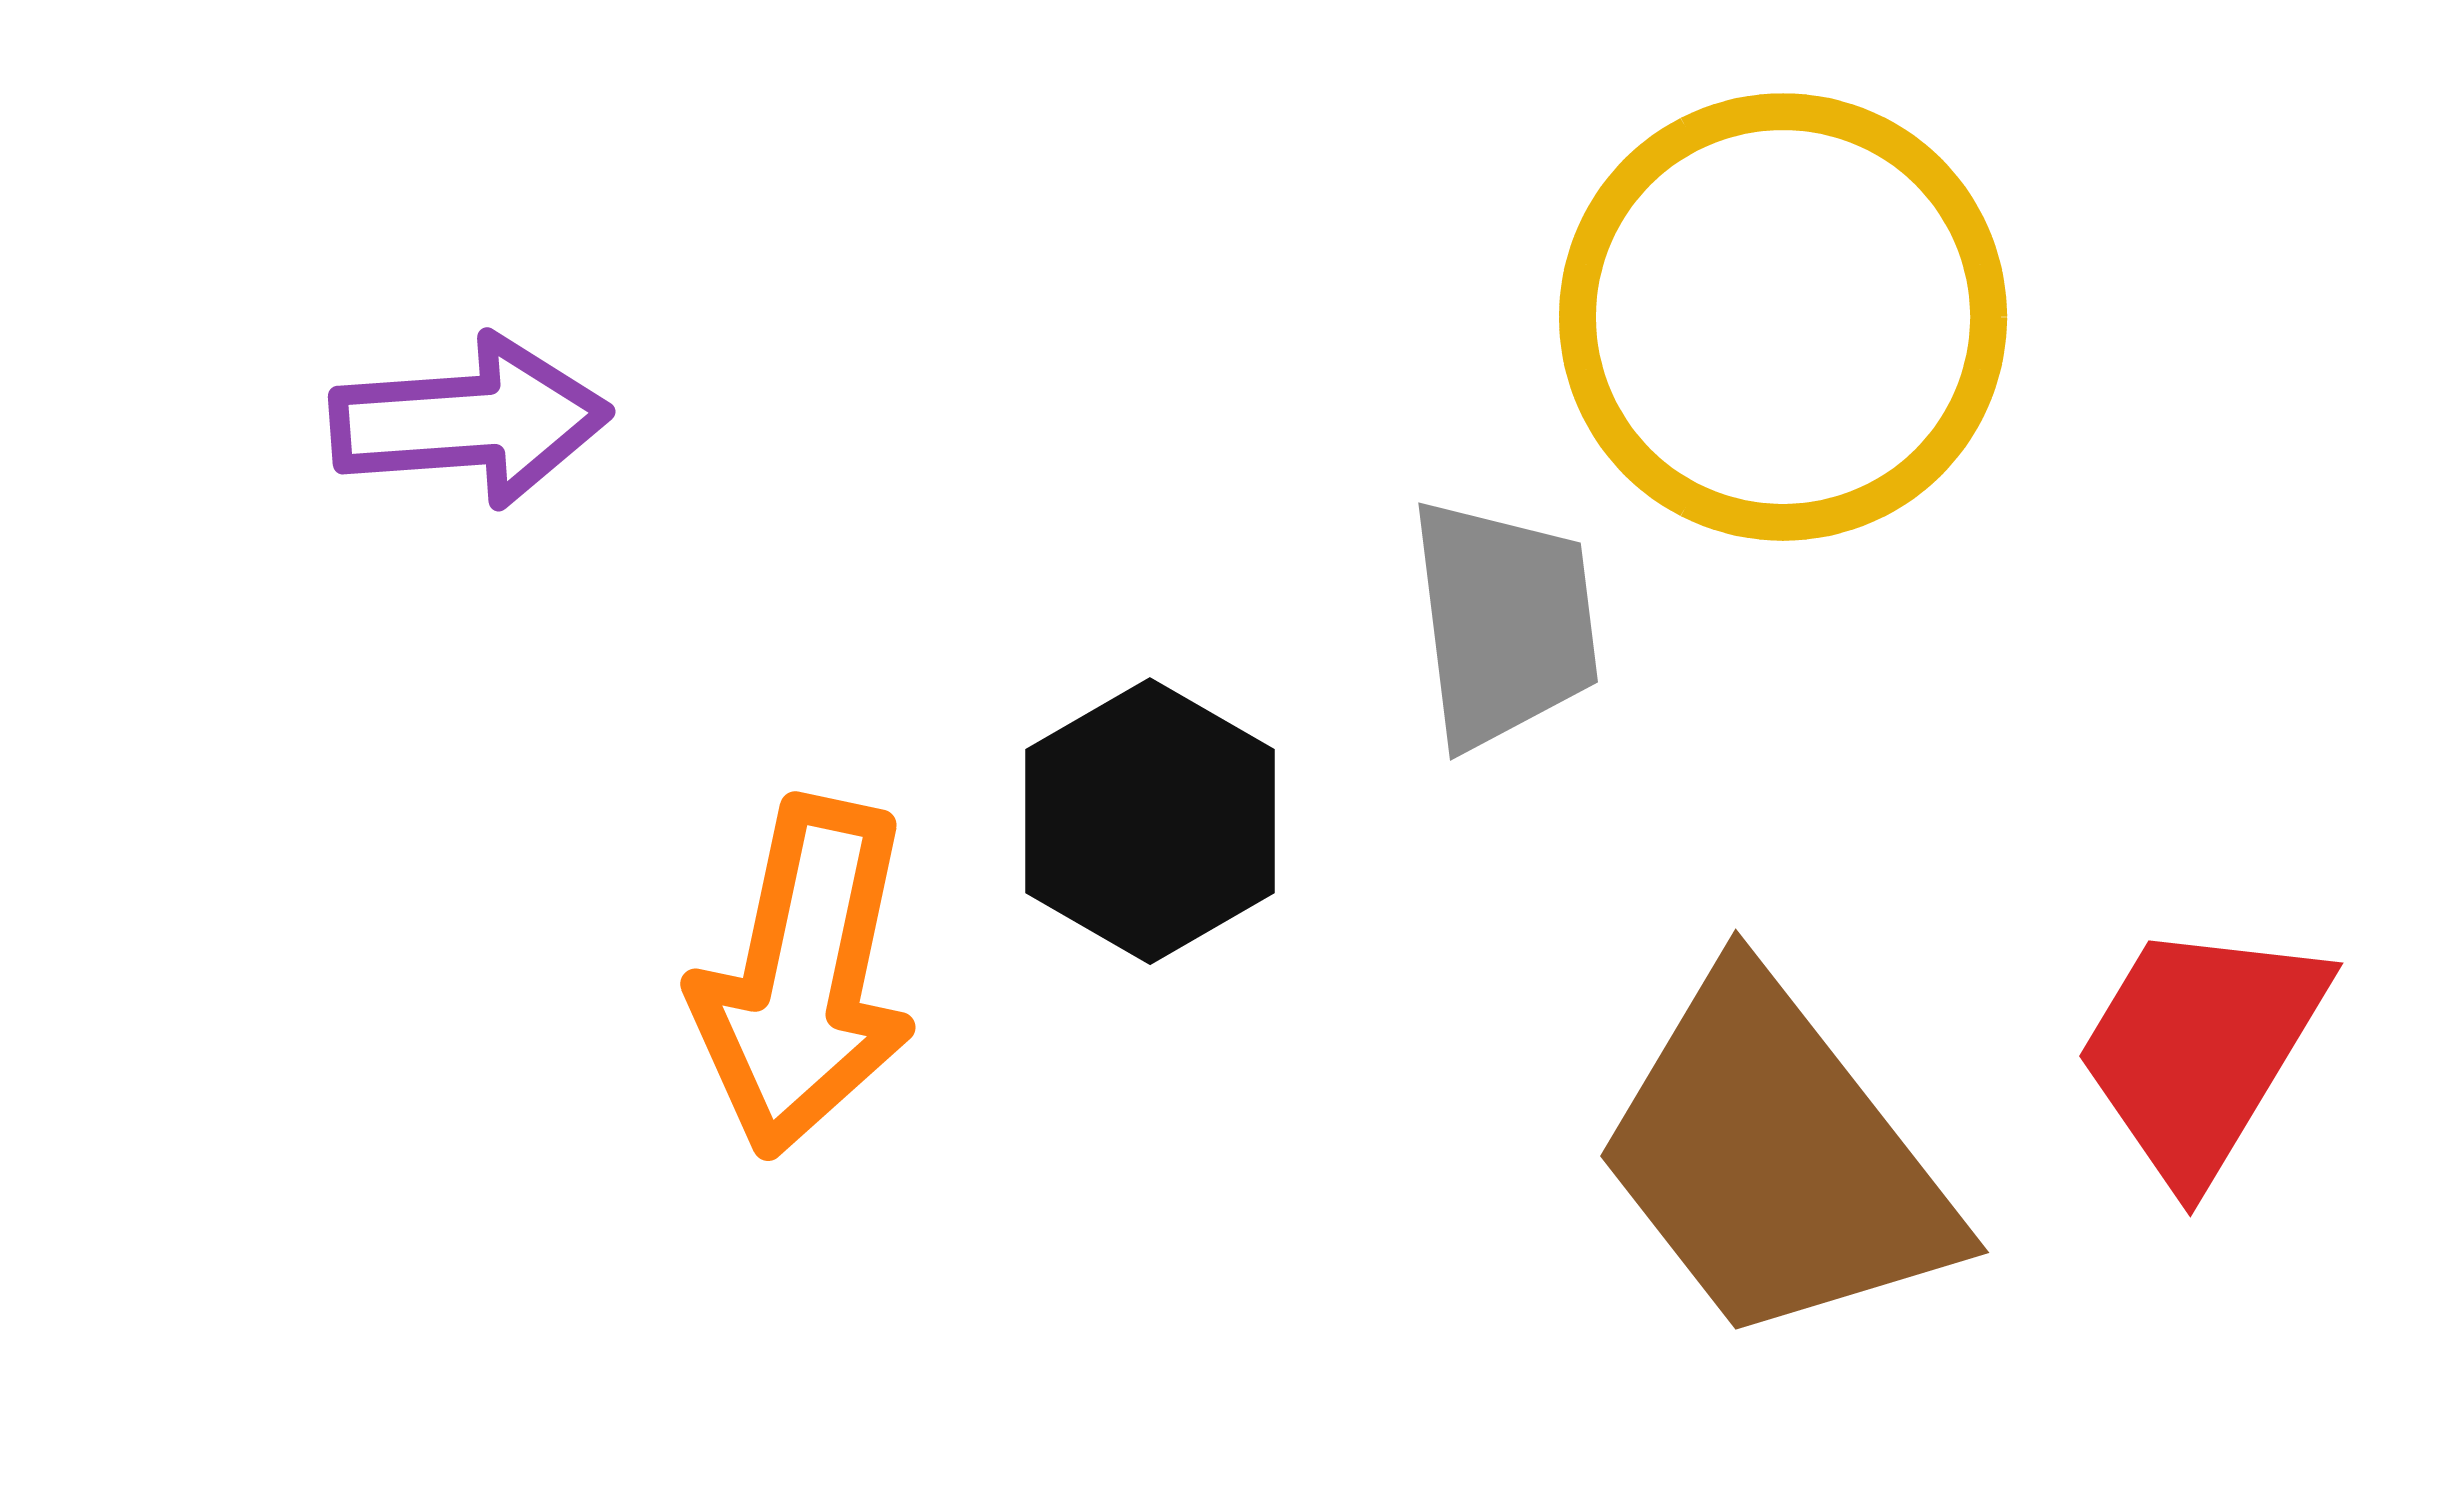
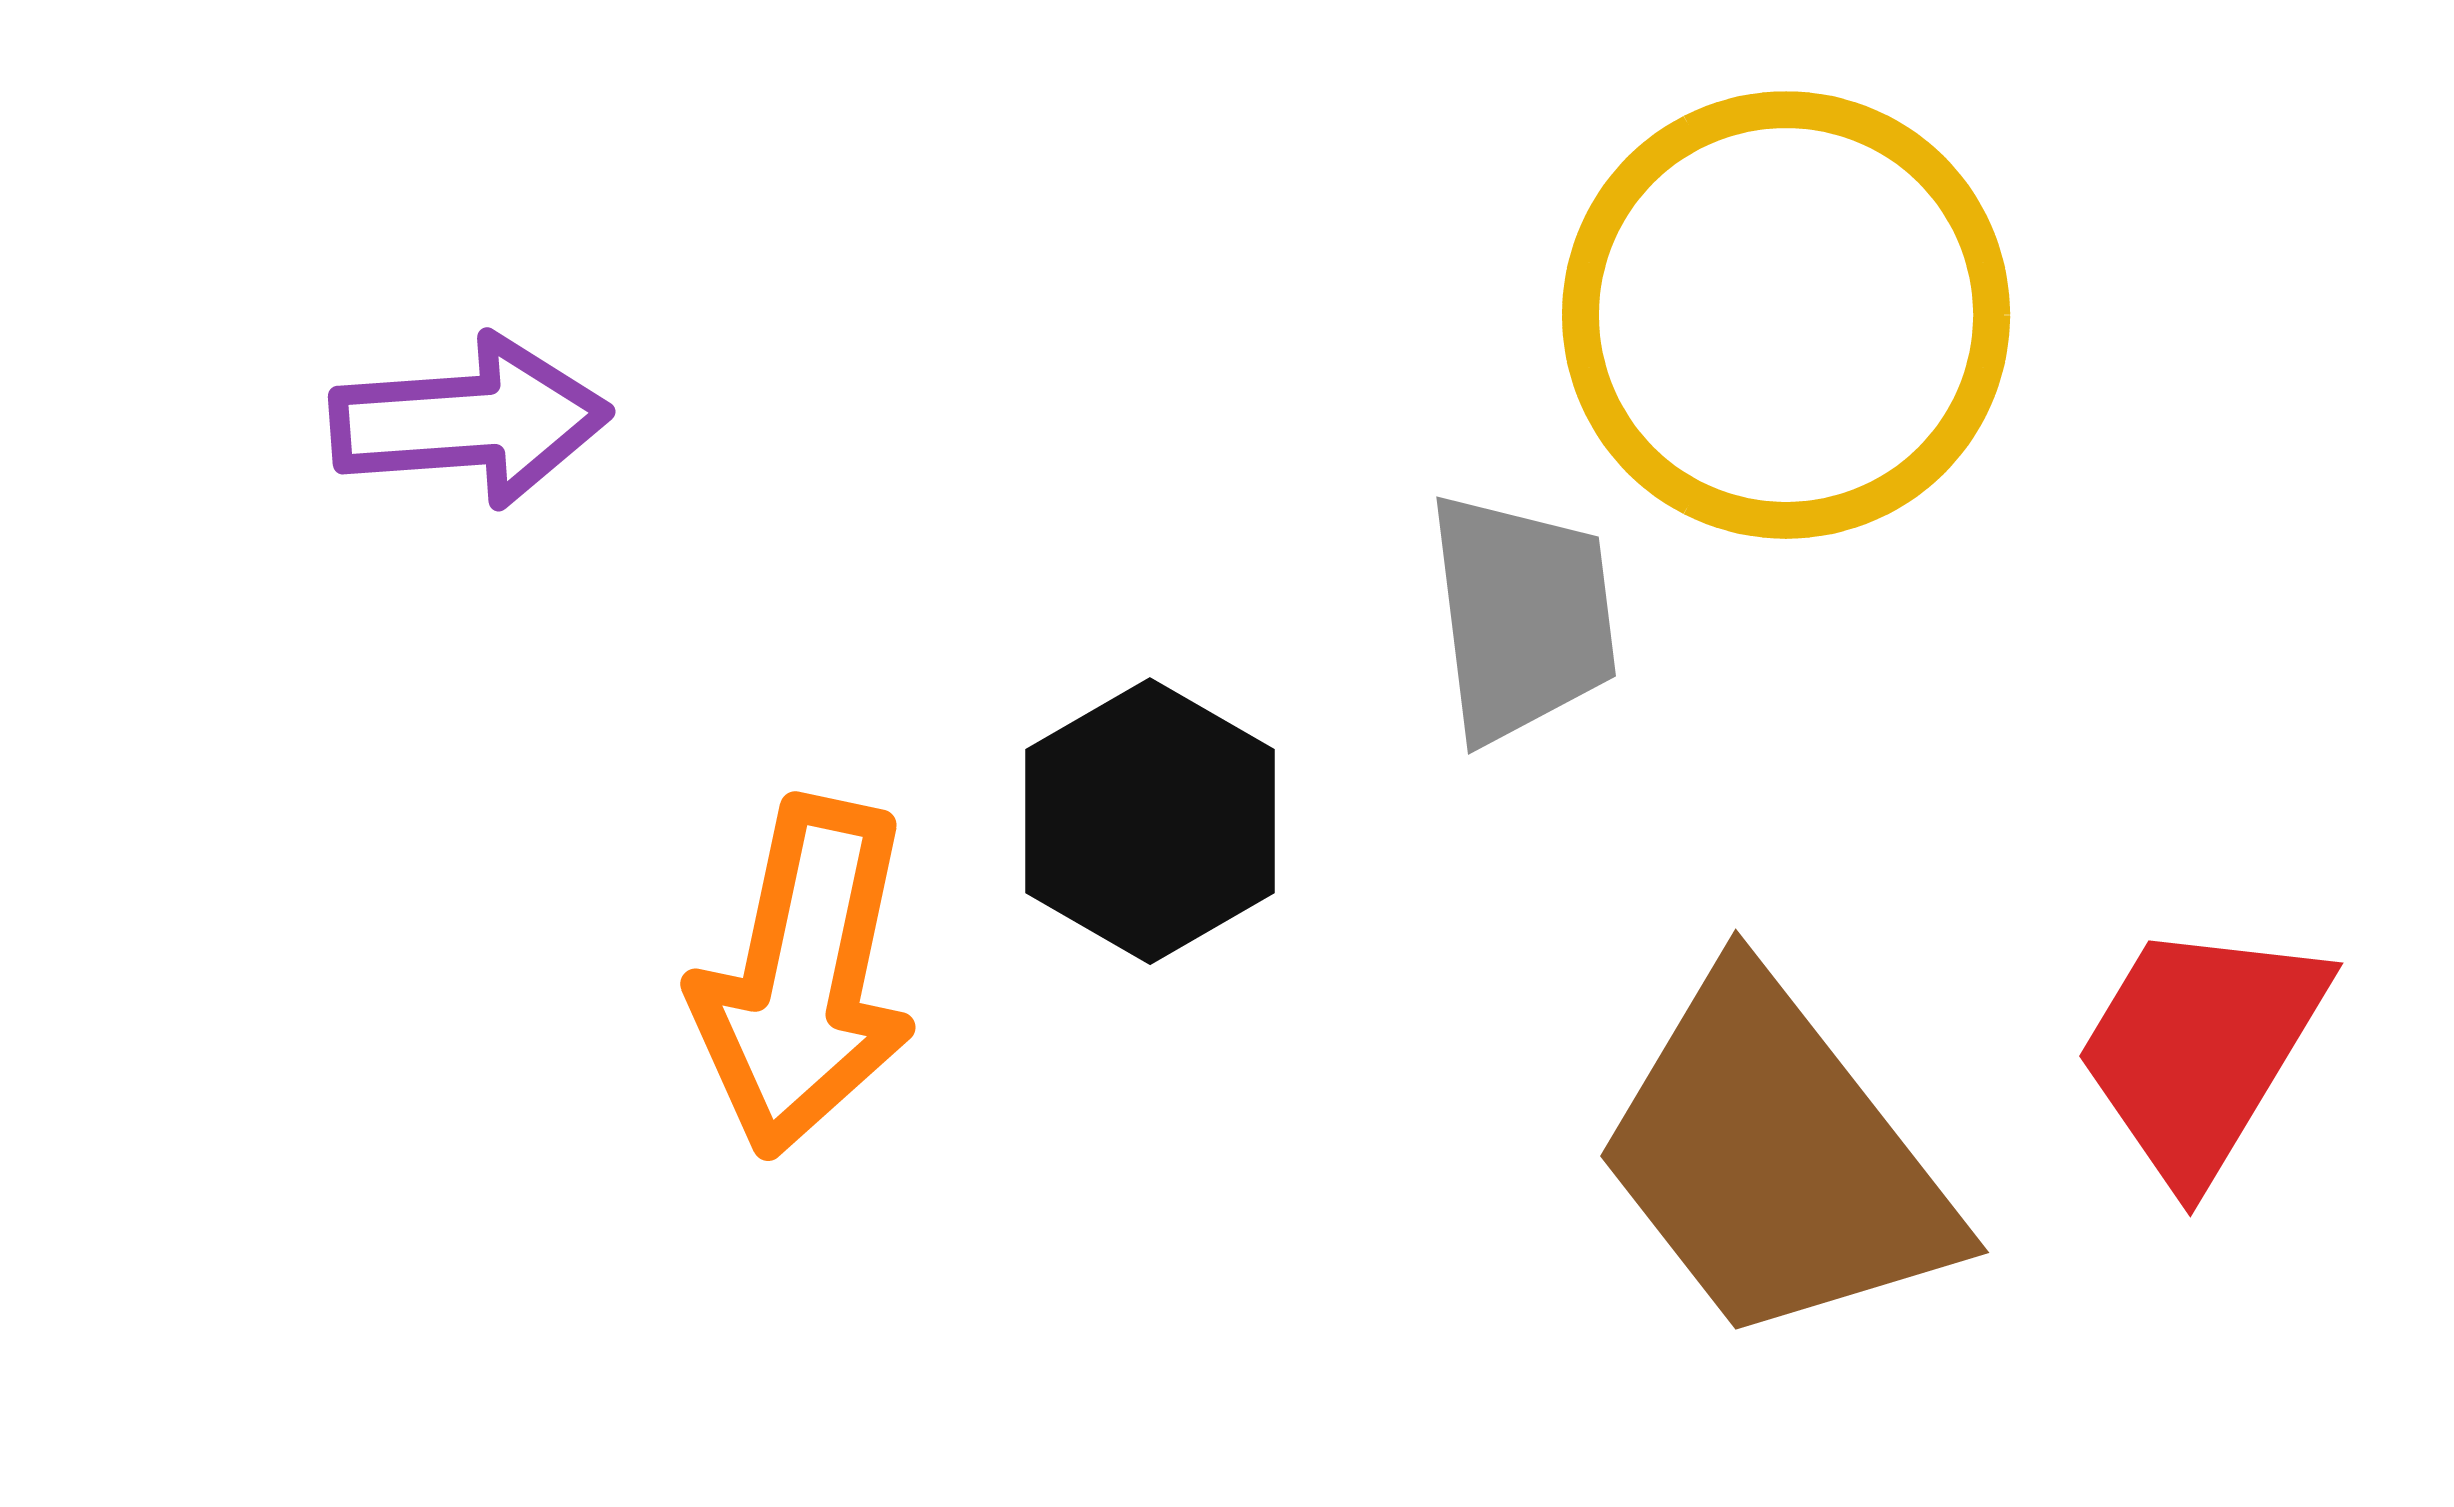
yellow circle: moved 3 px right, 2 px up
gray trapezoid: moved 18 px right, 6 px up
